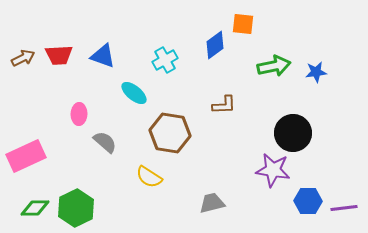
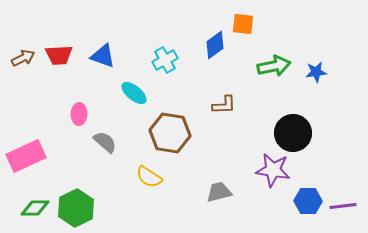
gray trapezoid: moved 7 px right, 11 px up
purple line: moved 1 px left, 2 px up
